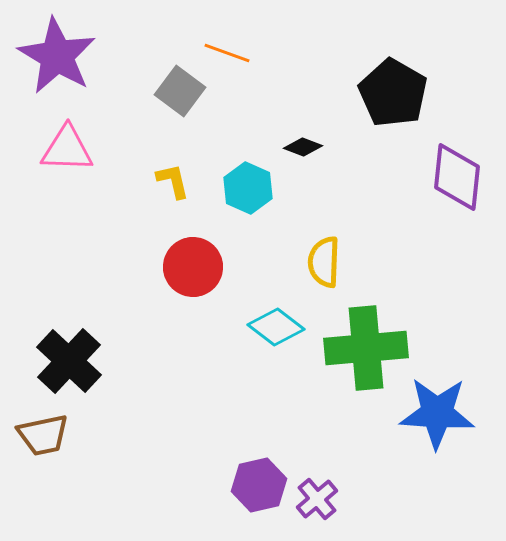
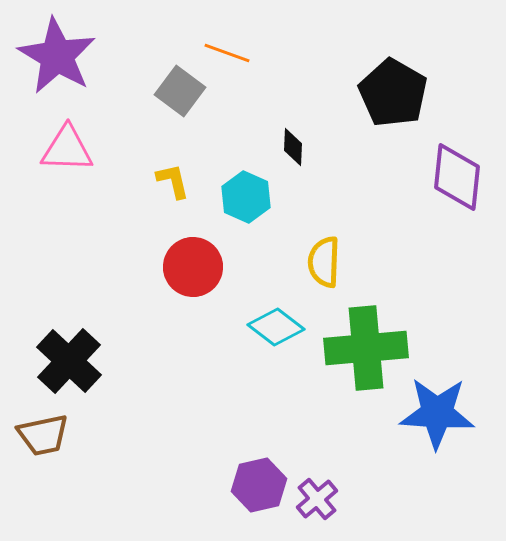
black diamond: moved 10 px left; rotated 72 degrees clockwise
cyan hexagon: moved 2 px left, 9 px down
